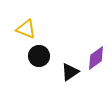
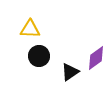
yellow triangle: moved 4 px right; rotated 20 degrees counterclockwise
